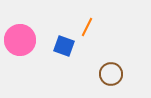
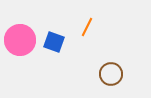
blue square: moved 10 px left, 4 px up
